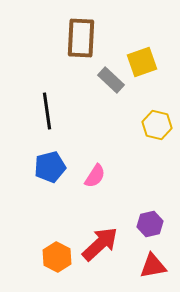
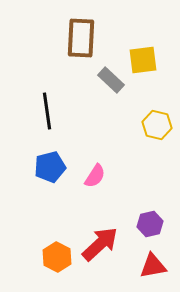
yellow square: moved 1 px right, 2 px up; rotated 12 degrees clockwise
